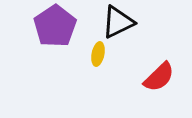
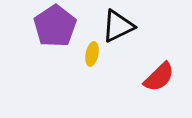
black triangle: moved 4 px down
yellow ellipse: moved 6 px left
